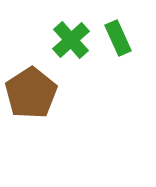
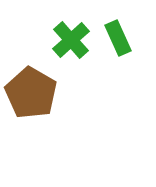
brown pentagon: rotated 9 degrees counterclockwise
